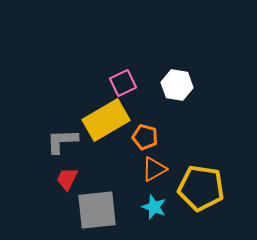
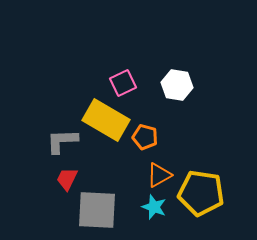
yellow rectangle: rotated 60 degrees clockwise
orange triangle: moved 5 px right, 6 px down
yellow pentagon: moved 5 px down
gray square: rotated 9 degrees clockwise
